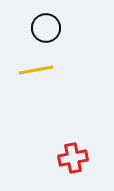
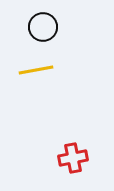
black circle: moved 3 px left, 1 px up
